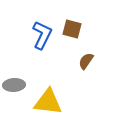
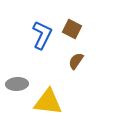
brown square: rotated 12 degrees clockwise
brown semicircle: moved 10 px left
gray ellipse: moved 3 px right, 1 px up
